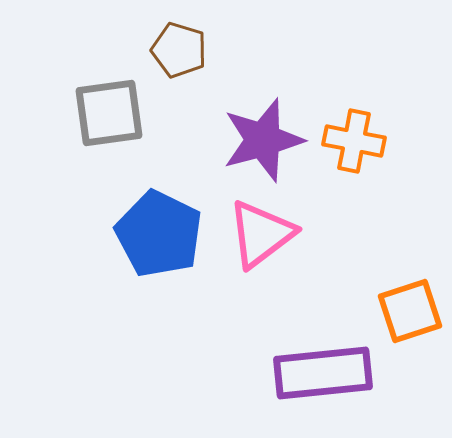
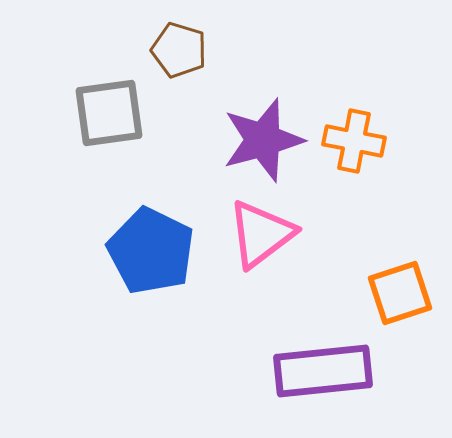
blue pentagon: moved 8 px left, 17 px down
orange square: moved 10 px left, 18 px up
purple rectangle: moved 2 px up
